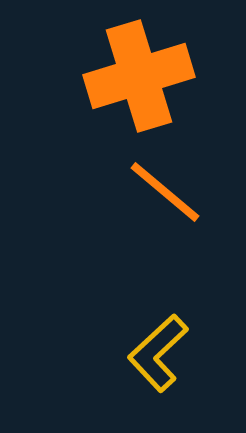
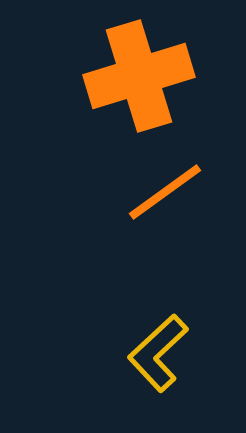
orange line: rotated 76 degrees counterclockwise
